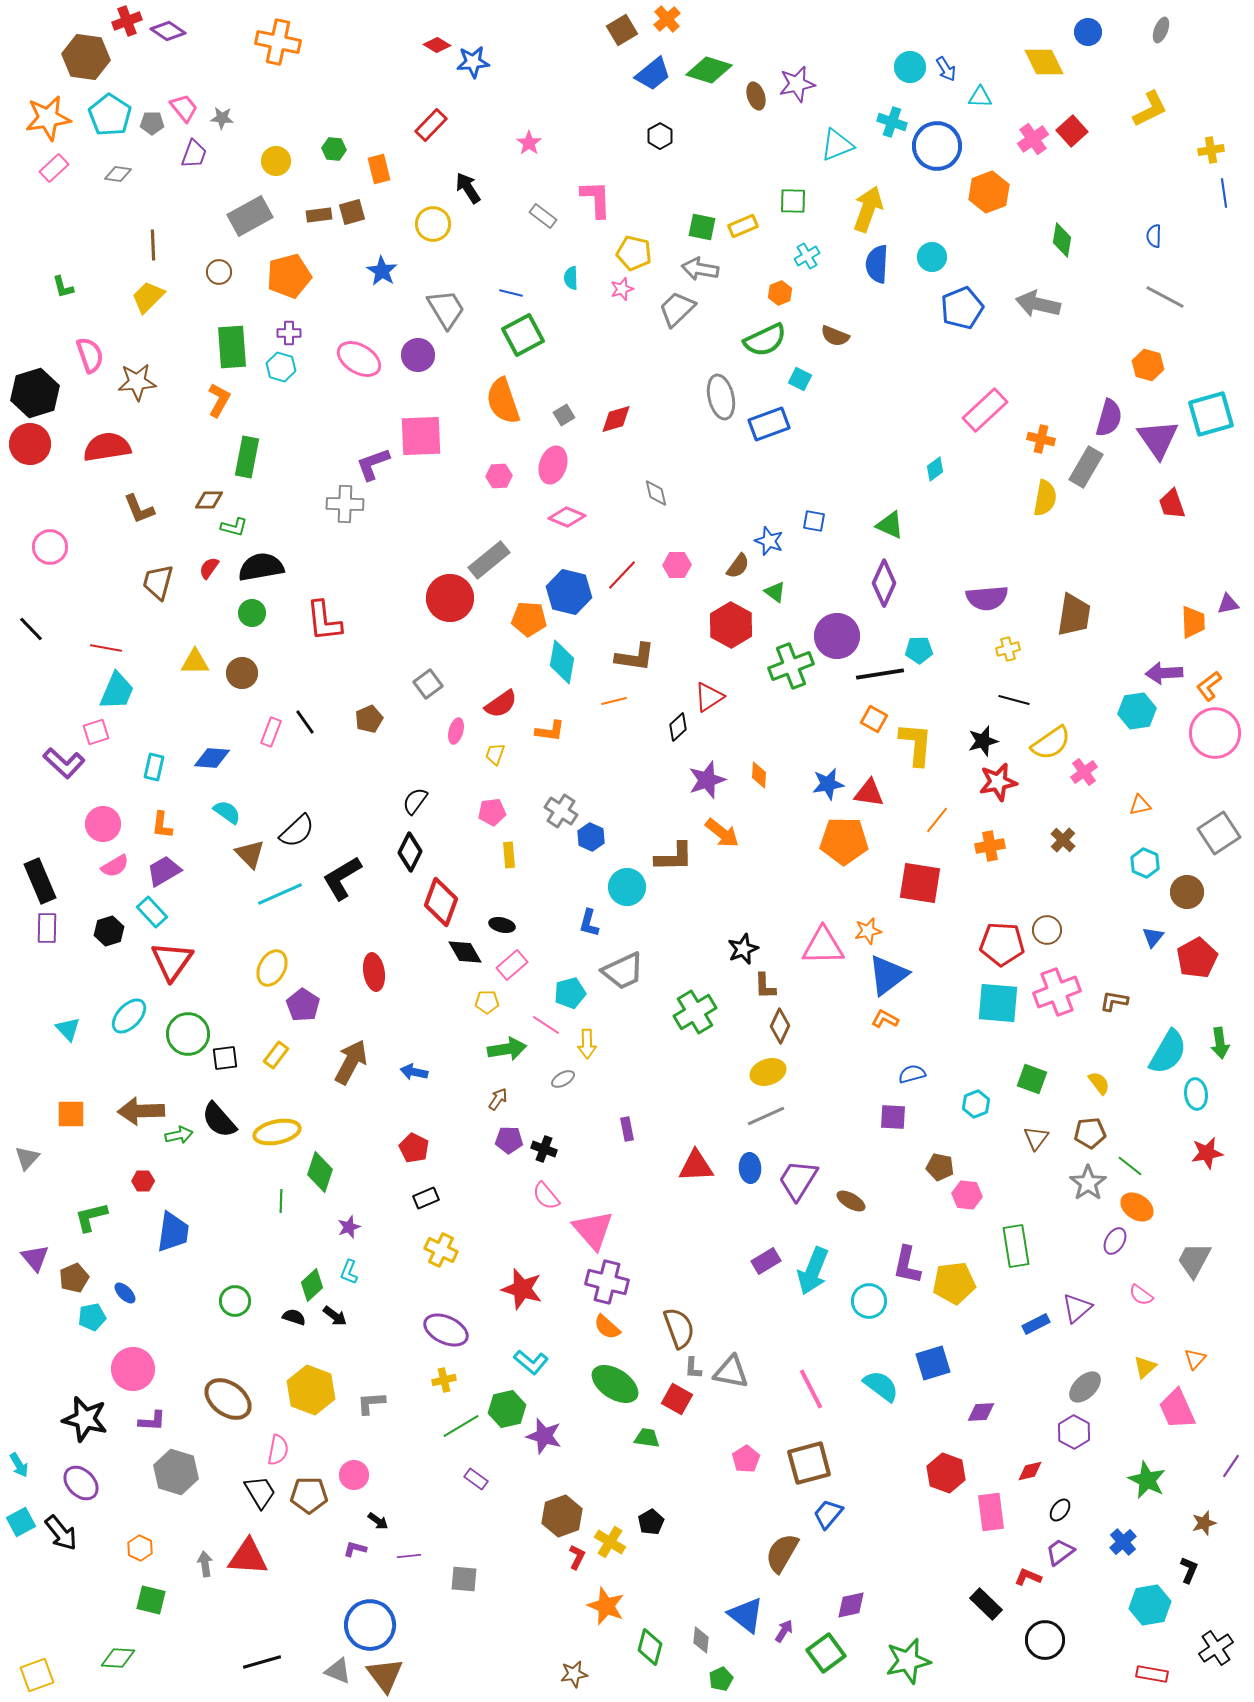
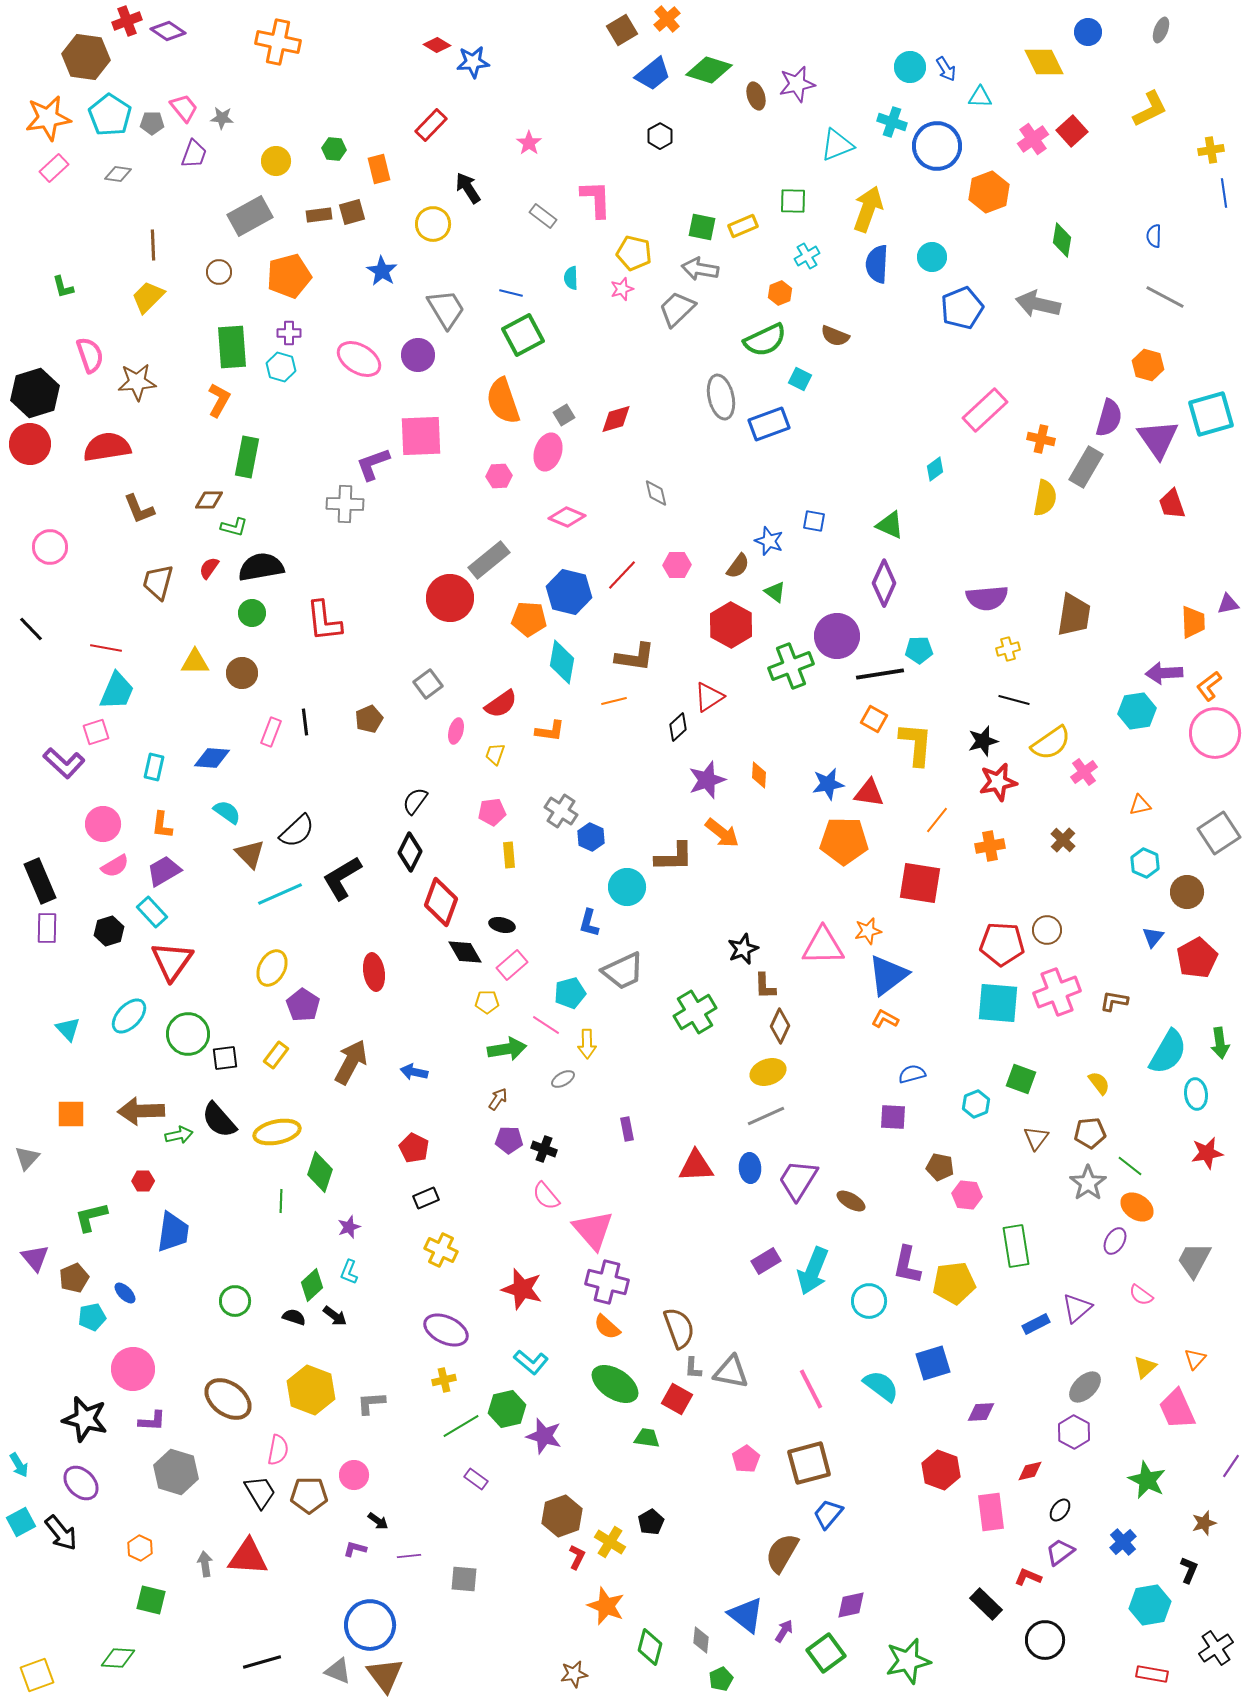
pink ellipse at (553, 465): moved 5 px left, 13 px up
black line at (305, 722): rotated 28 degrees clockwise
green square at (1032, 1079): moved 11 px left
red hexagon at (946, 1473): moved 5 px left, 3 px up
